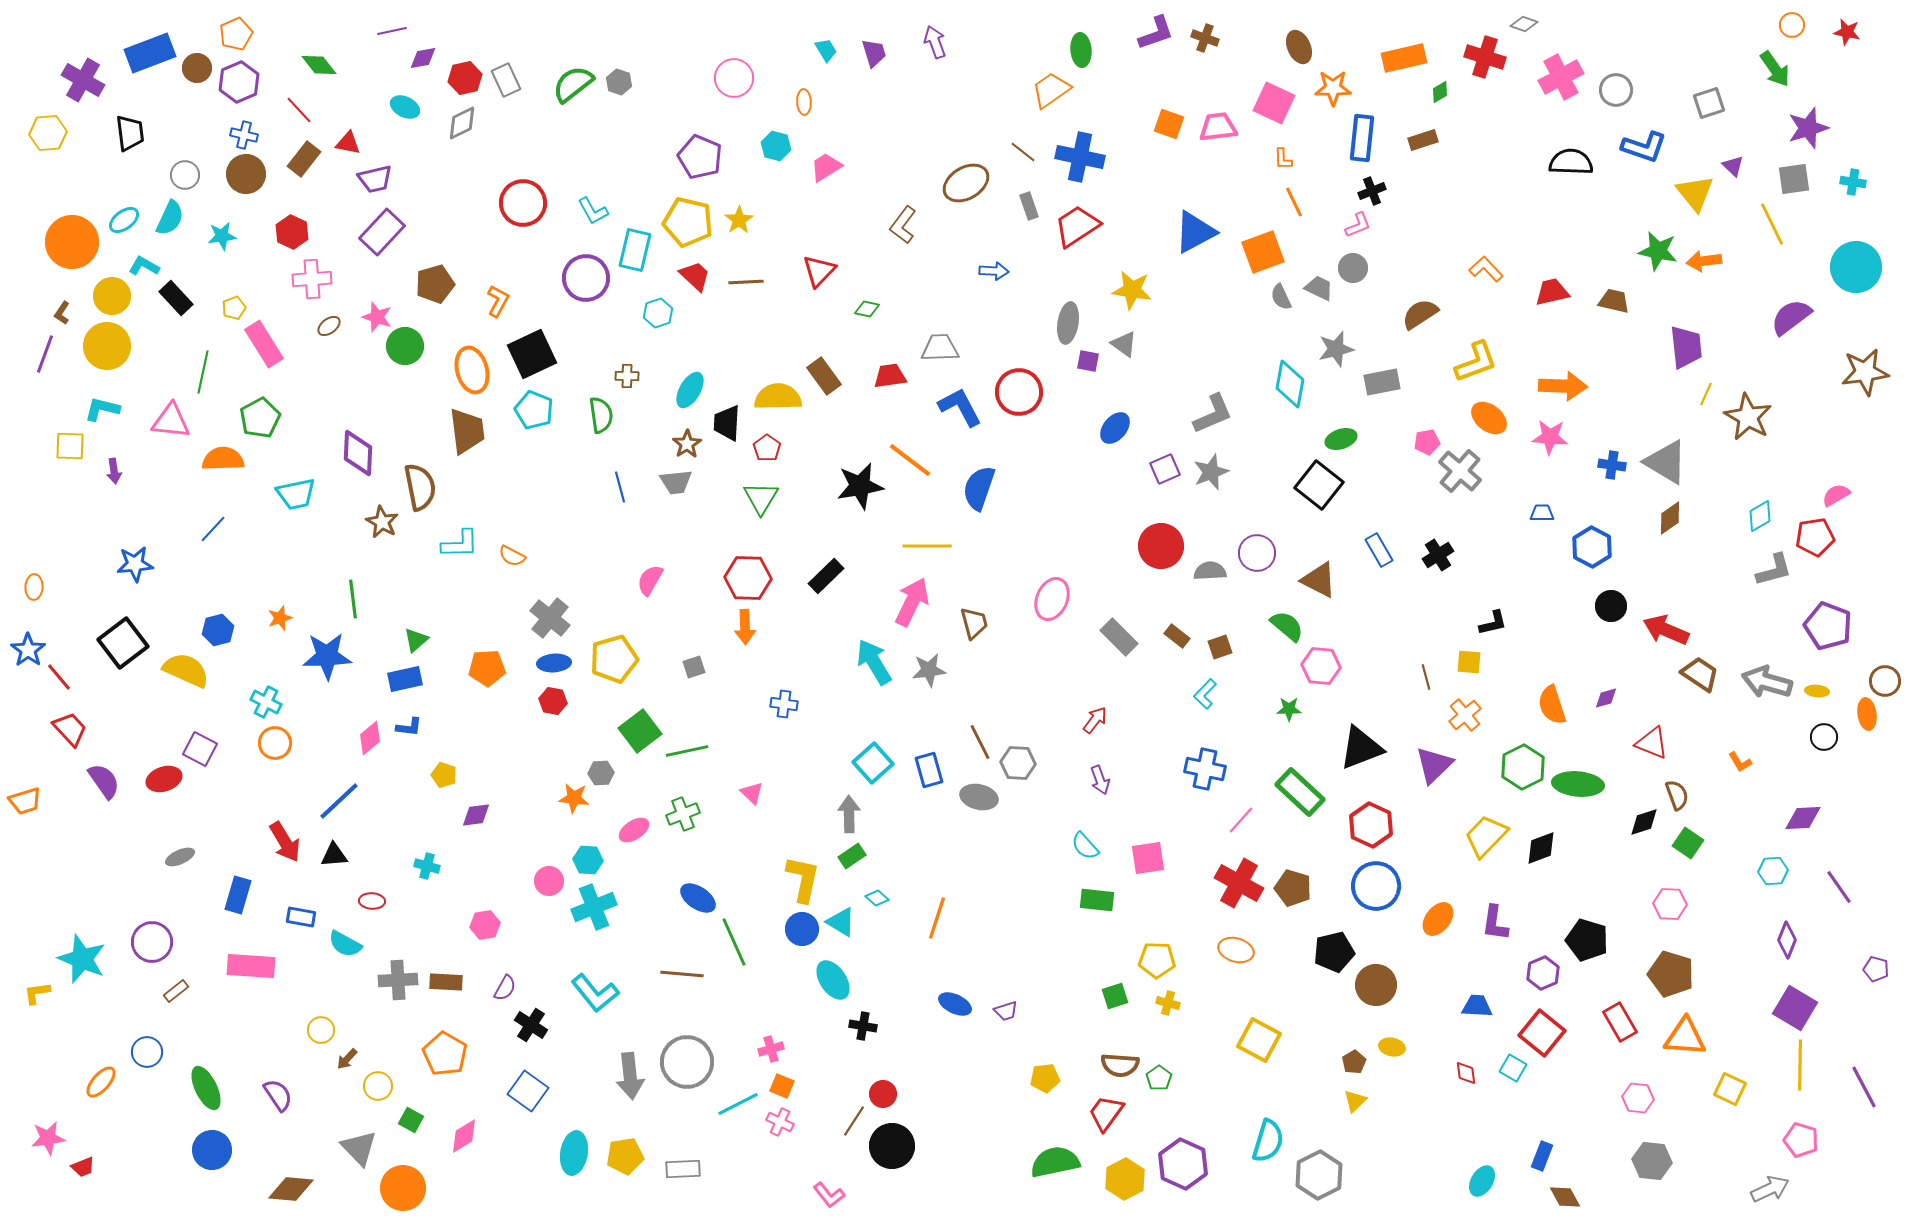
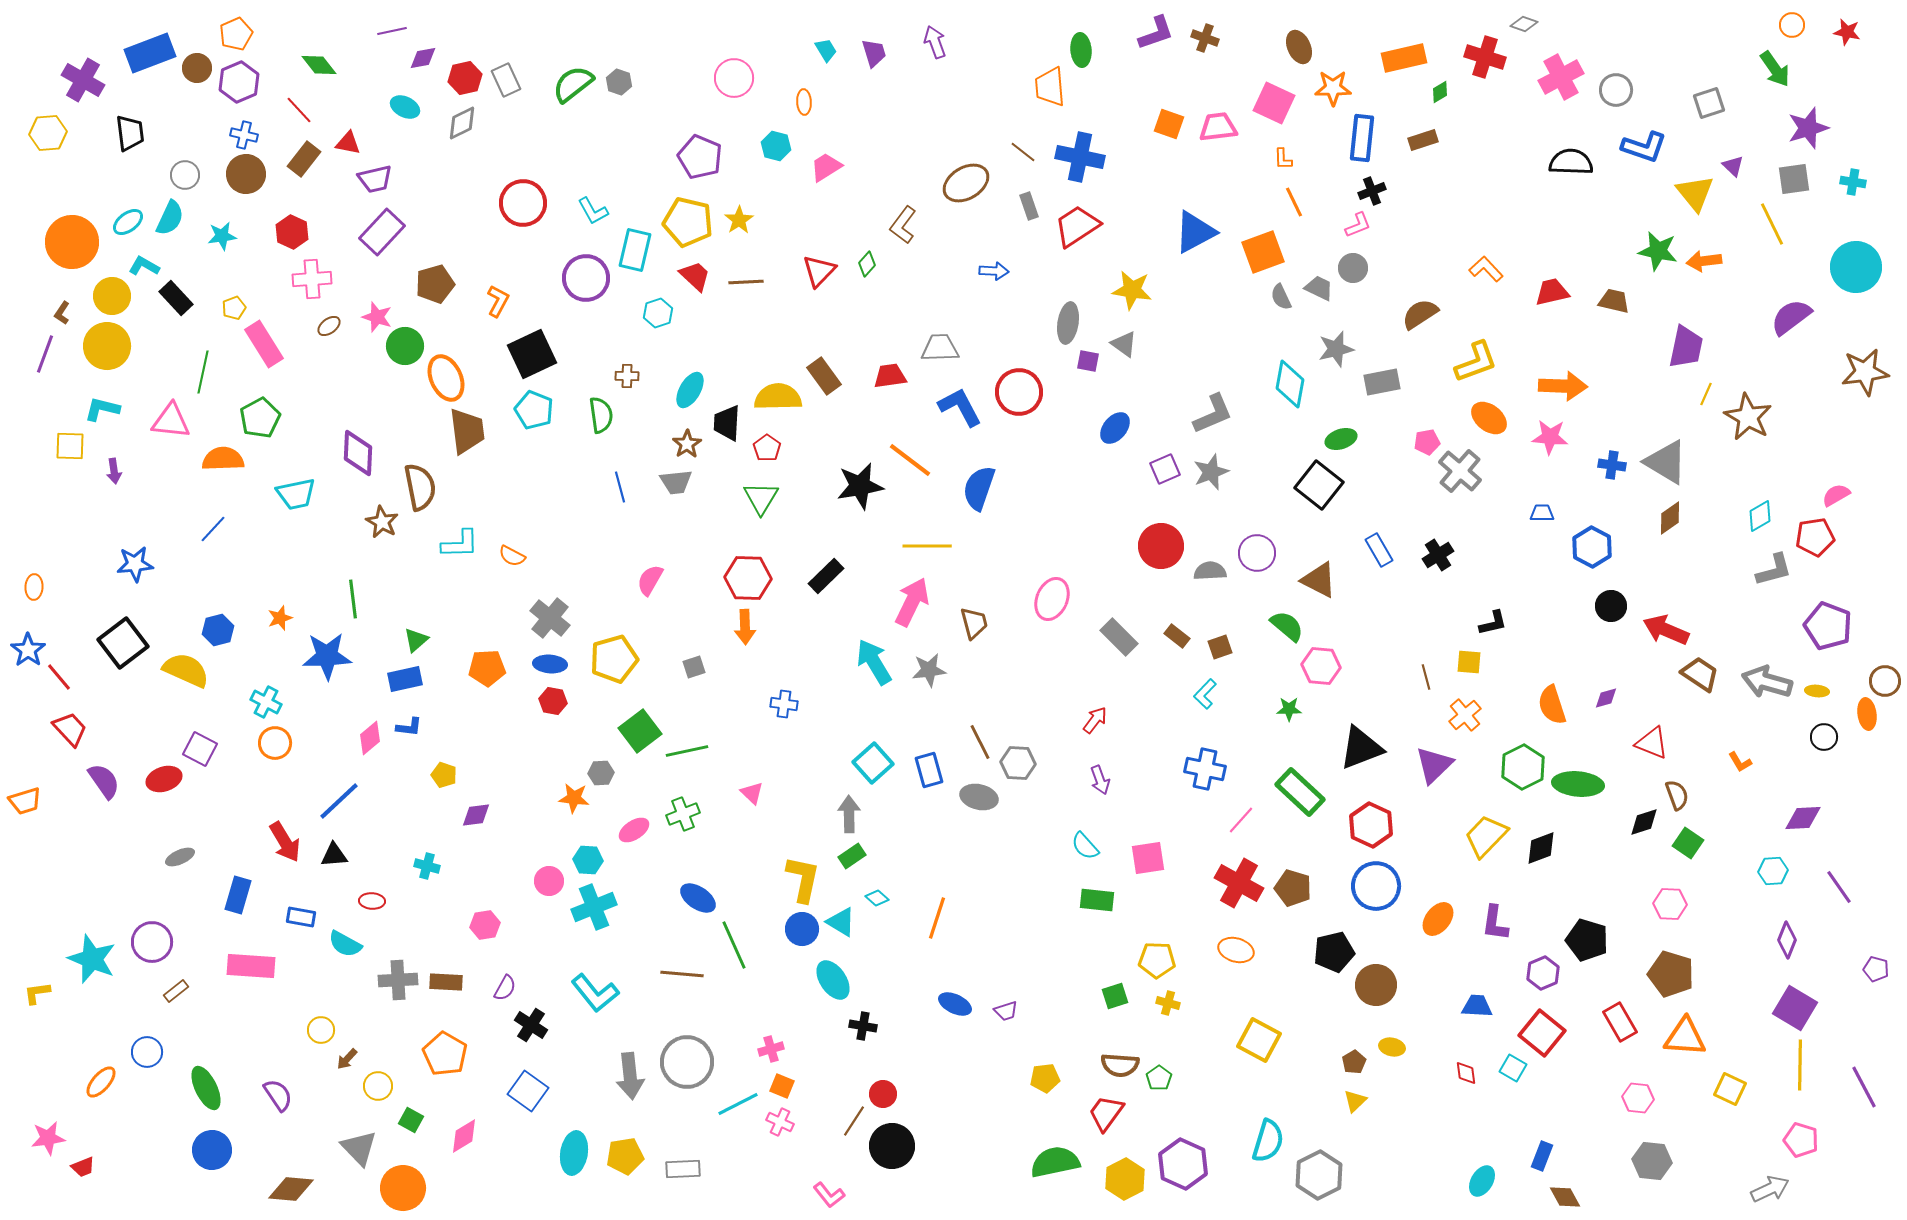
orange trapezoid at (1051, 90): moved 1 px left, 3 px up; rotated 60 degrees counterclockwise
cyan ellipse at (124, 220): moved 4 px right, 2 px down
green diamond at (867, 309): moved 45 px up; rotated 60 degrees counterclockwise
purple trapezoid at (1686, 347): rotated 18 degrees clockwise
orange ellipse at (472, 370): moved 26 px left, 8 px down; rotated 9 degrees counterclockwise
blue ellipse at (554, 663): moved 4 px left, 1 px down; rotated 8 degrees clockwise
green line at (734, 942): moved 3 px down
cyan star at (82, 959): moved 10 px right
